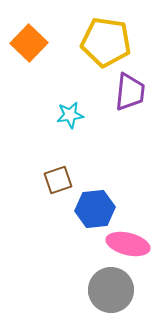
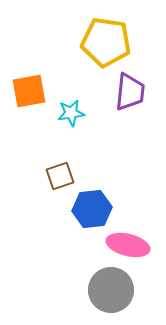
orange square: moved 48 px down; rotated 36 degrees clockwise
cyan star: moved 1 px right, 2 px up
brown square: moved 2 px right, 4 px up
blue hexagon: moved 3 px left
pink ellipse: moved 1 px down
